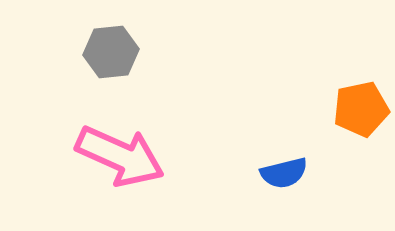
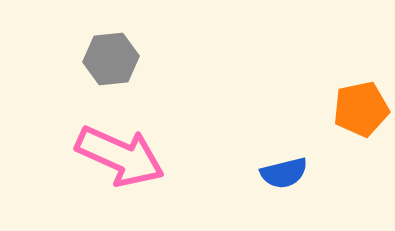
gray hexagon: moved 7 px down
